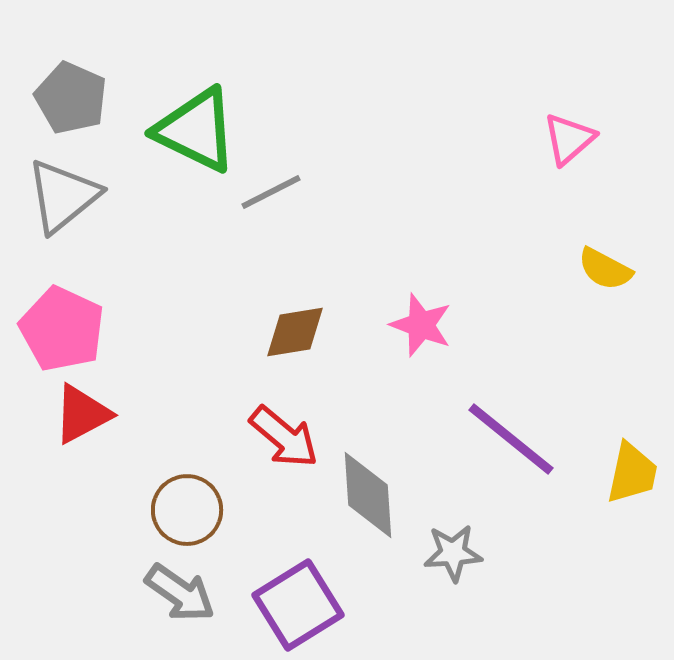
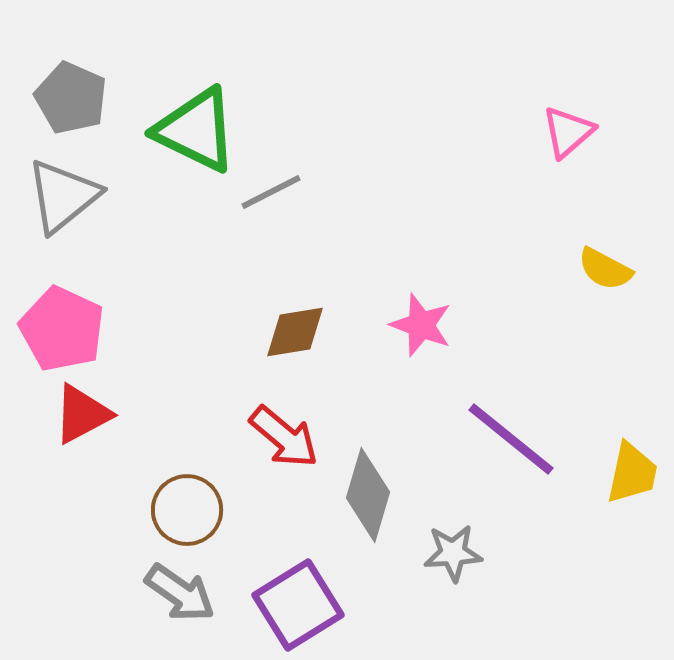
pink triangle: moved 1 px left, 7 px up
gray diamond: rotated 20 degrees clockwise
